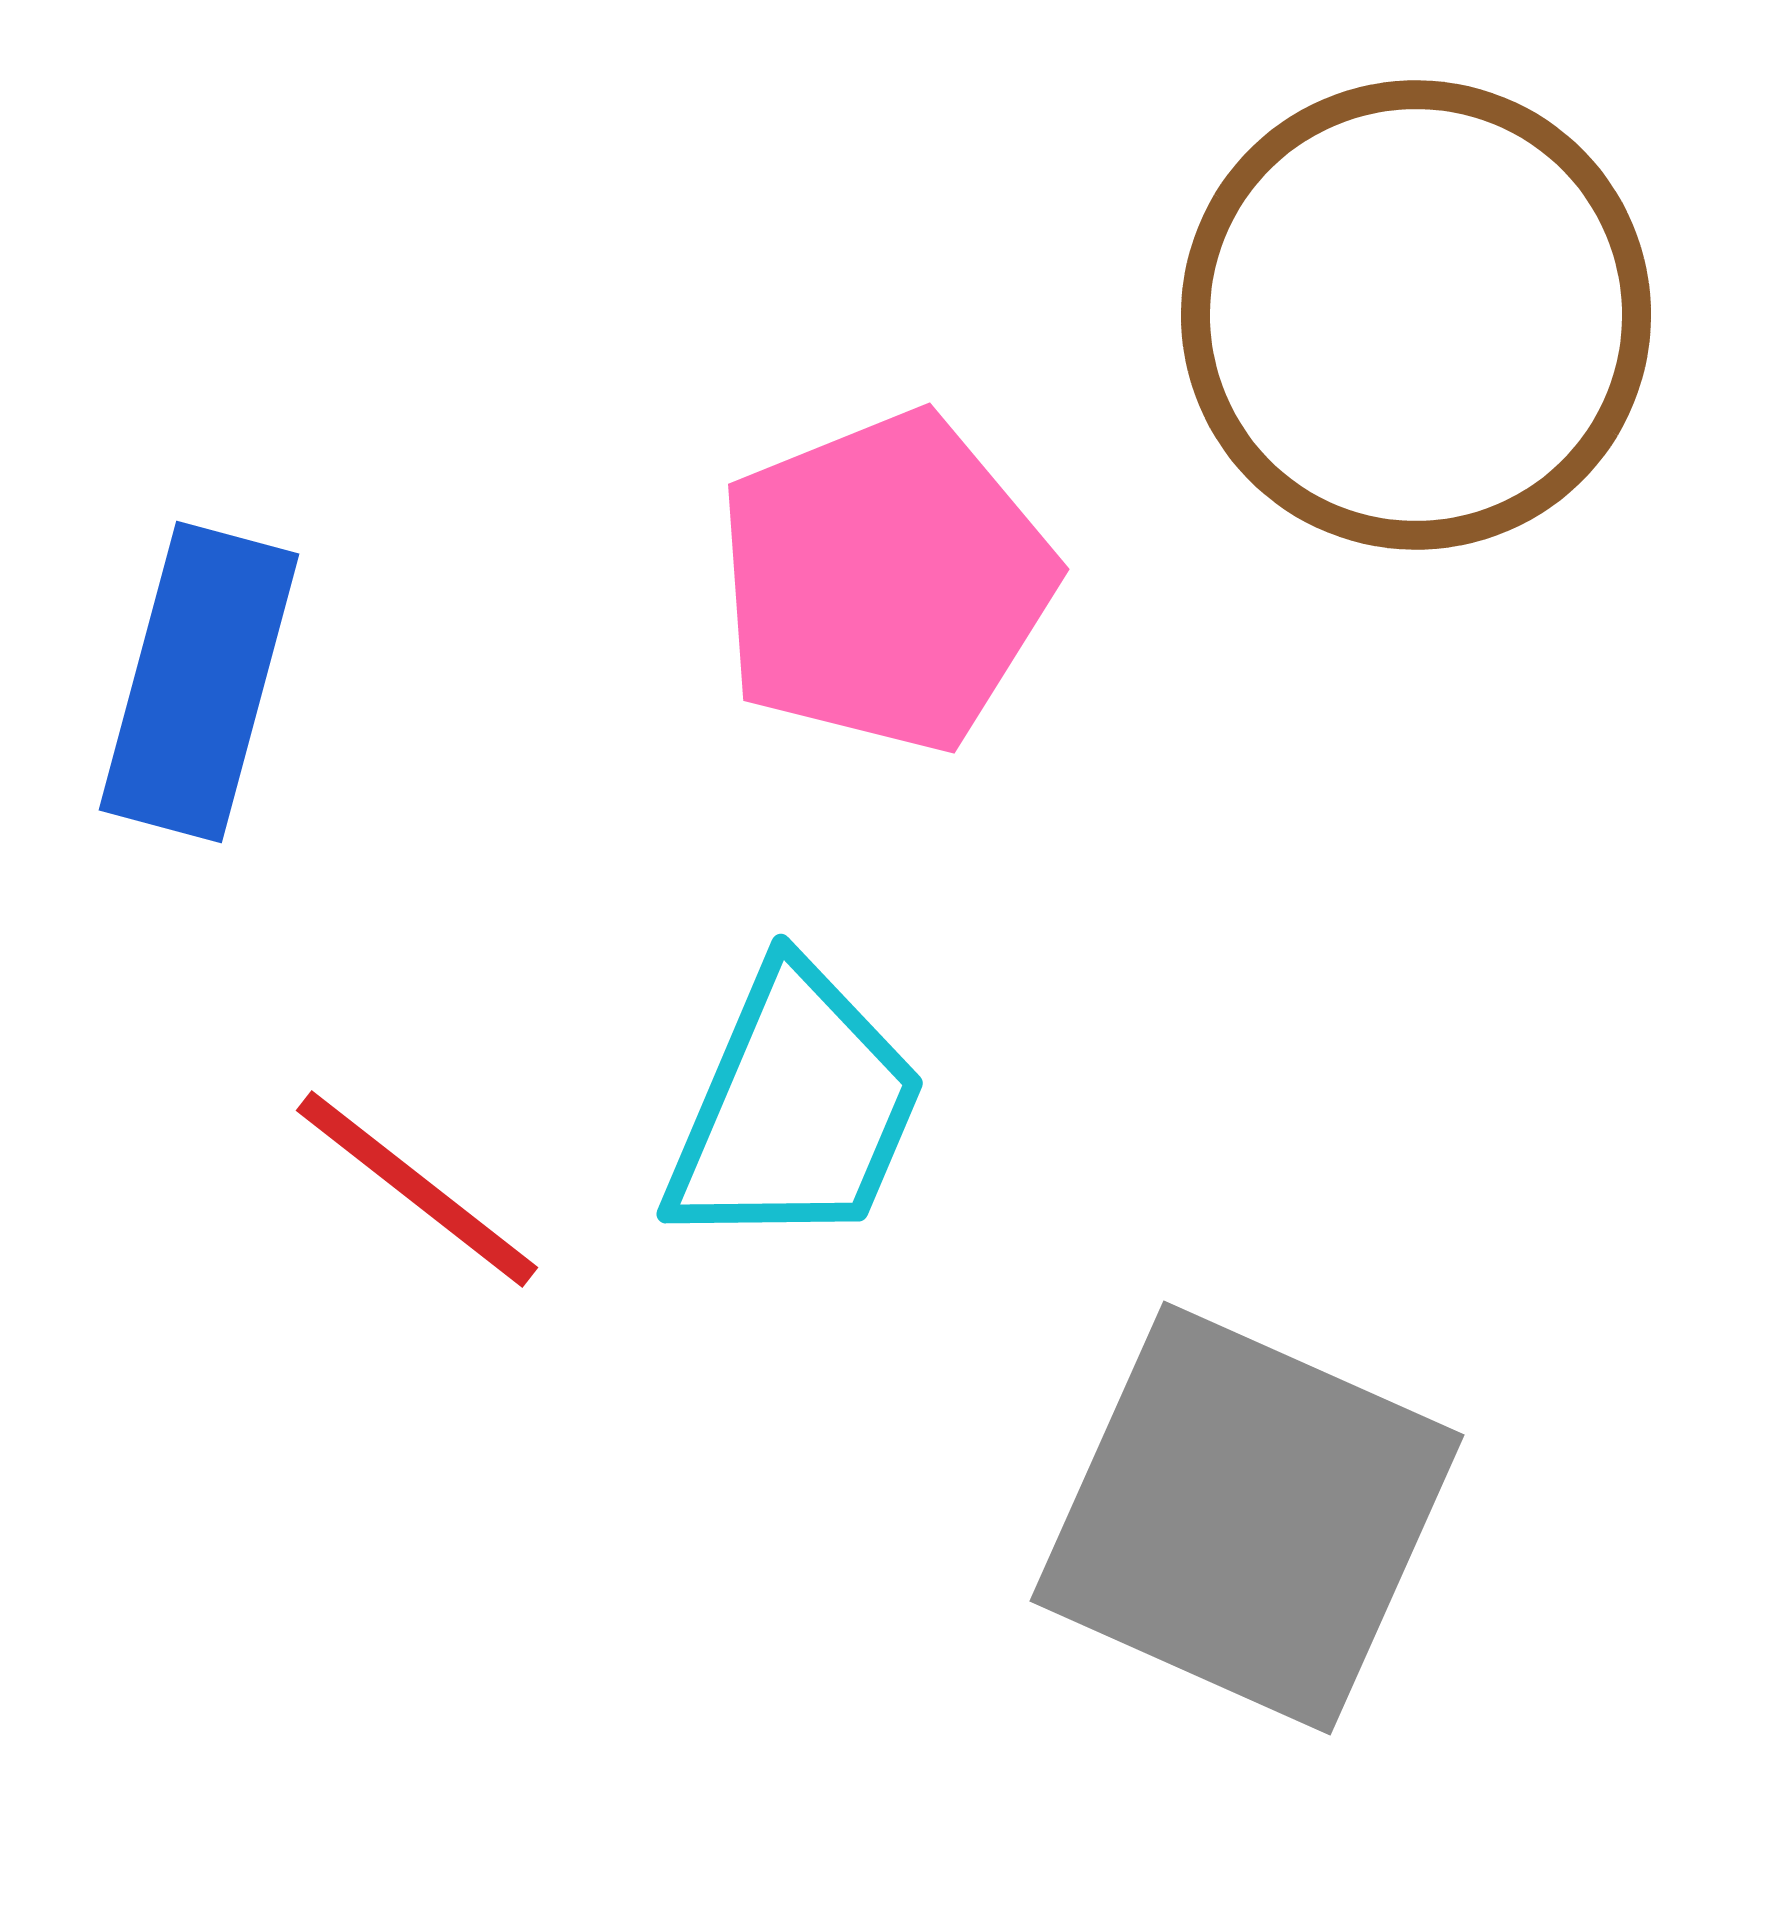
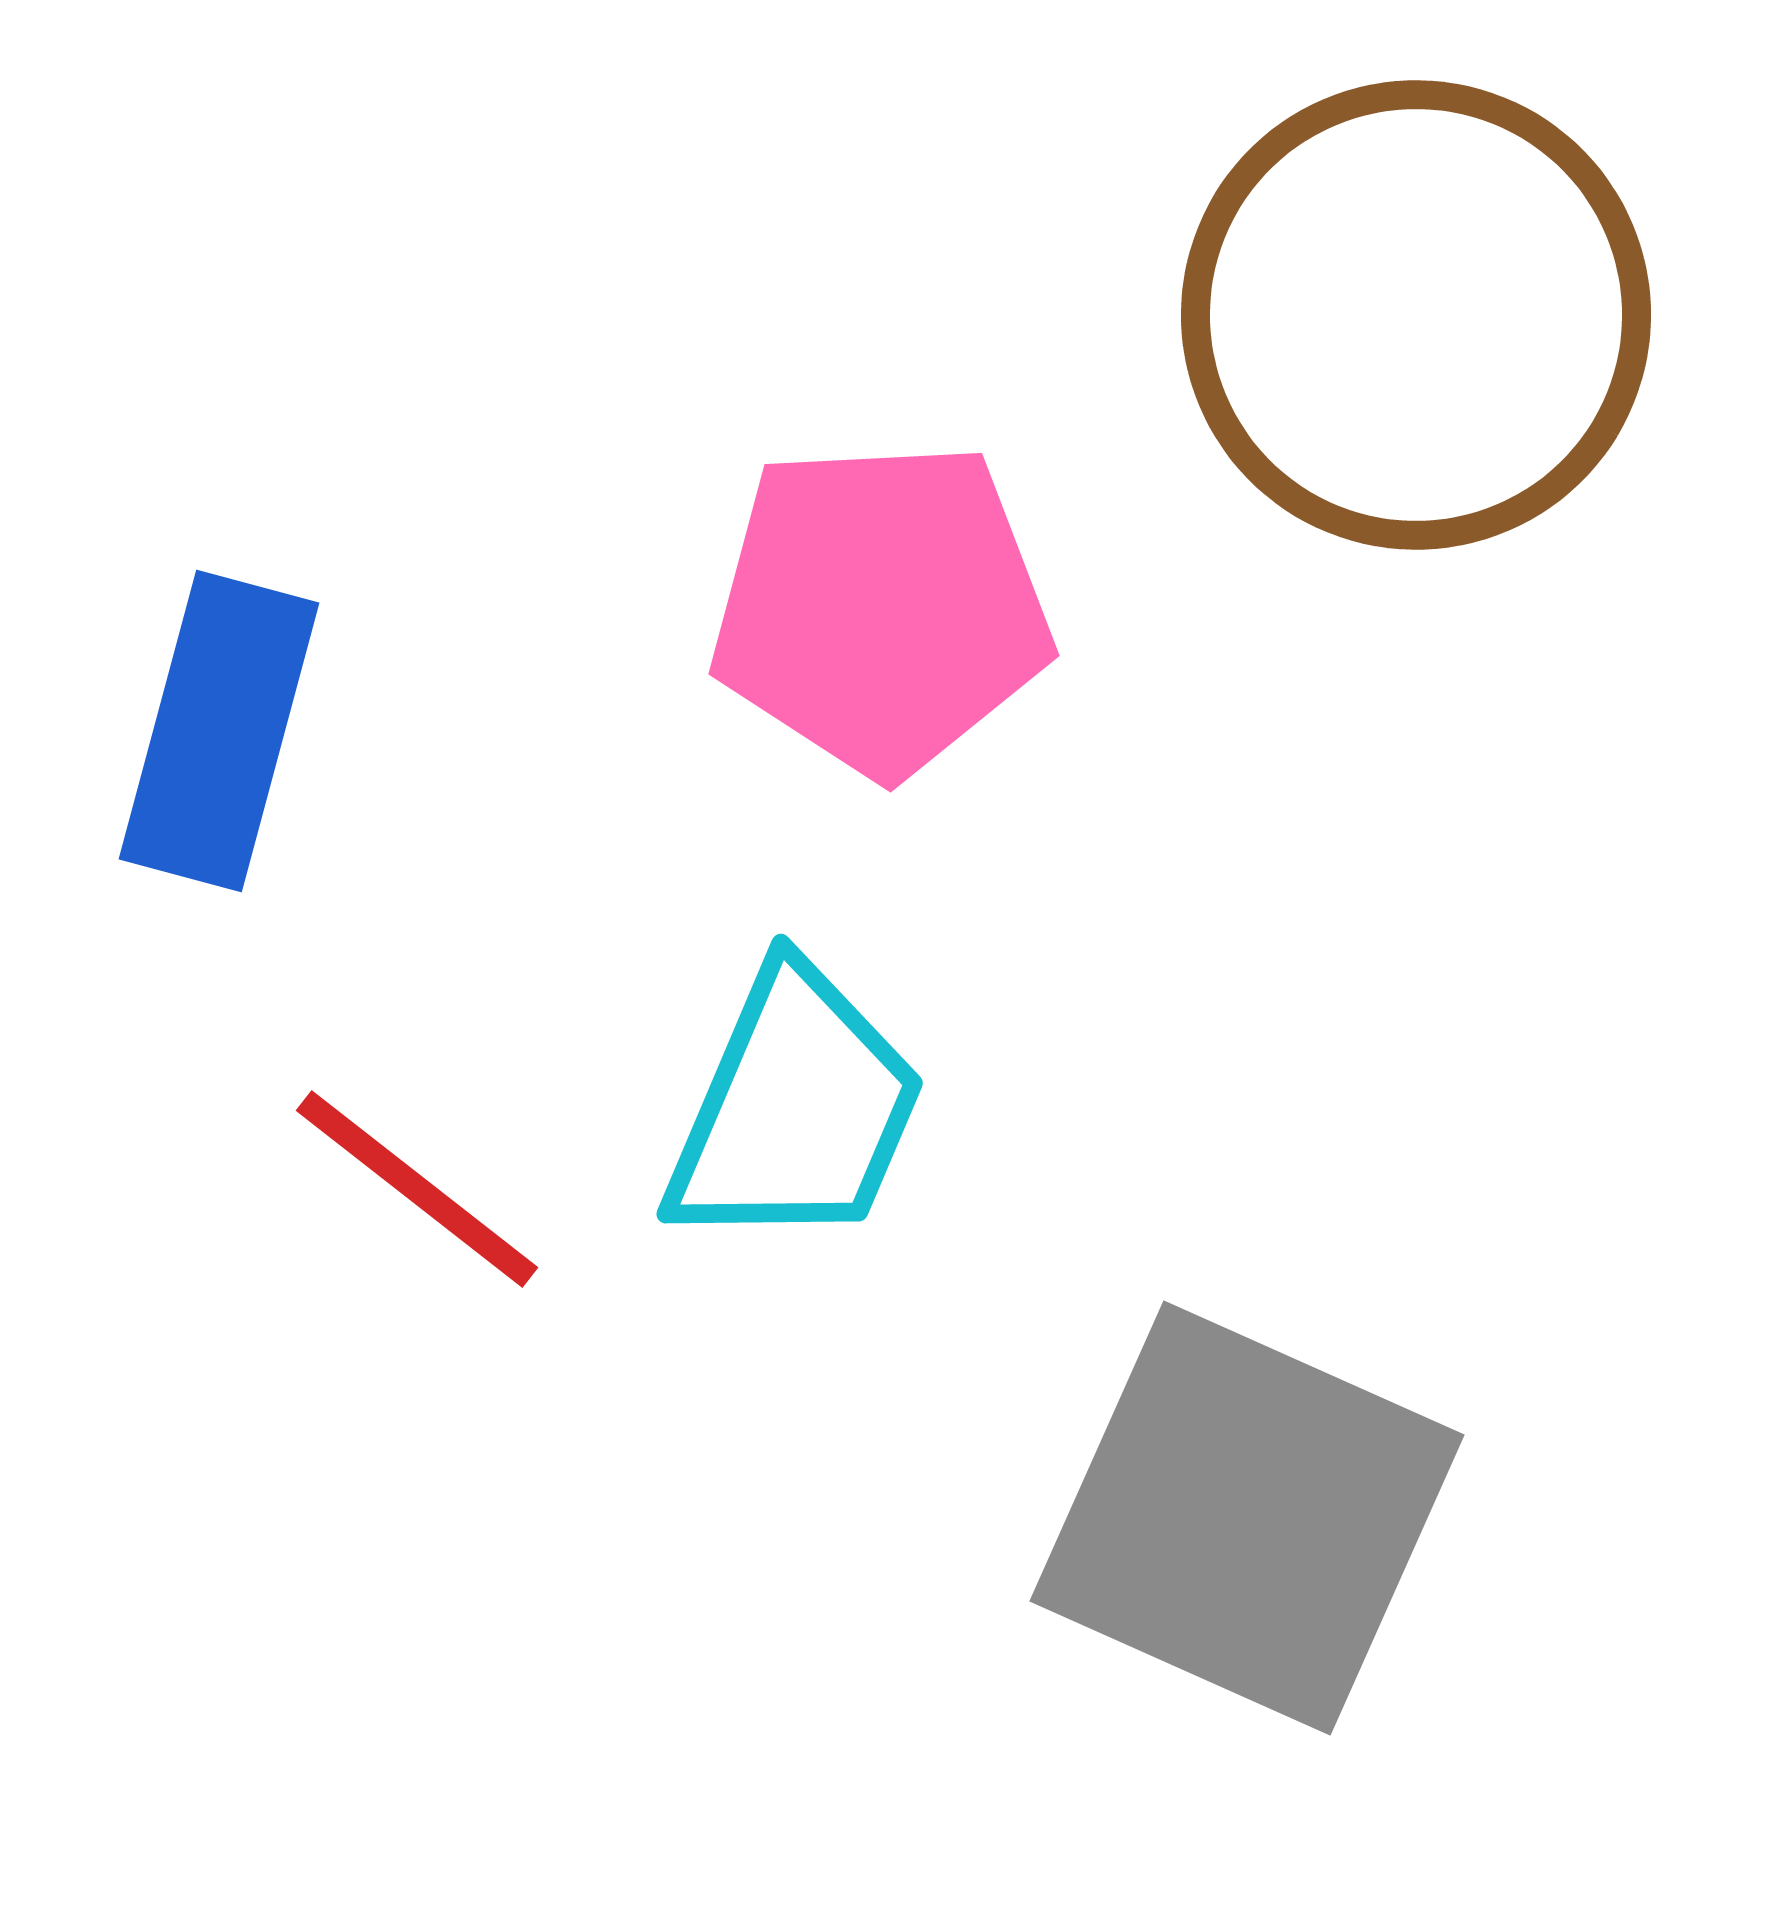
pink pentagon: moved 4 px left, 26 px down; rotated 19 degrees clockwise
blue rectangle: moved 20 px right, 49 px down
